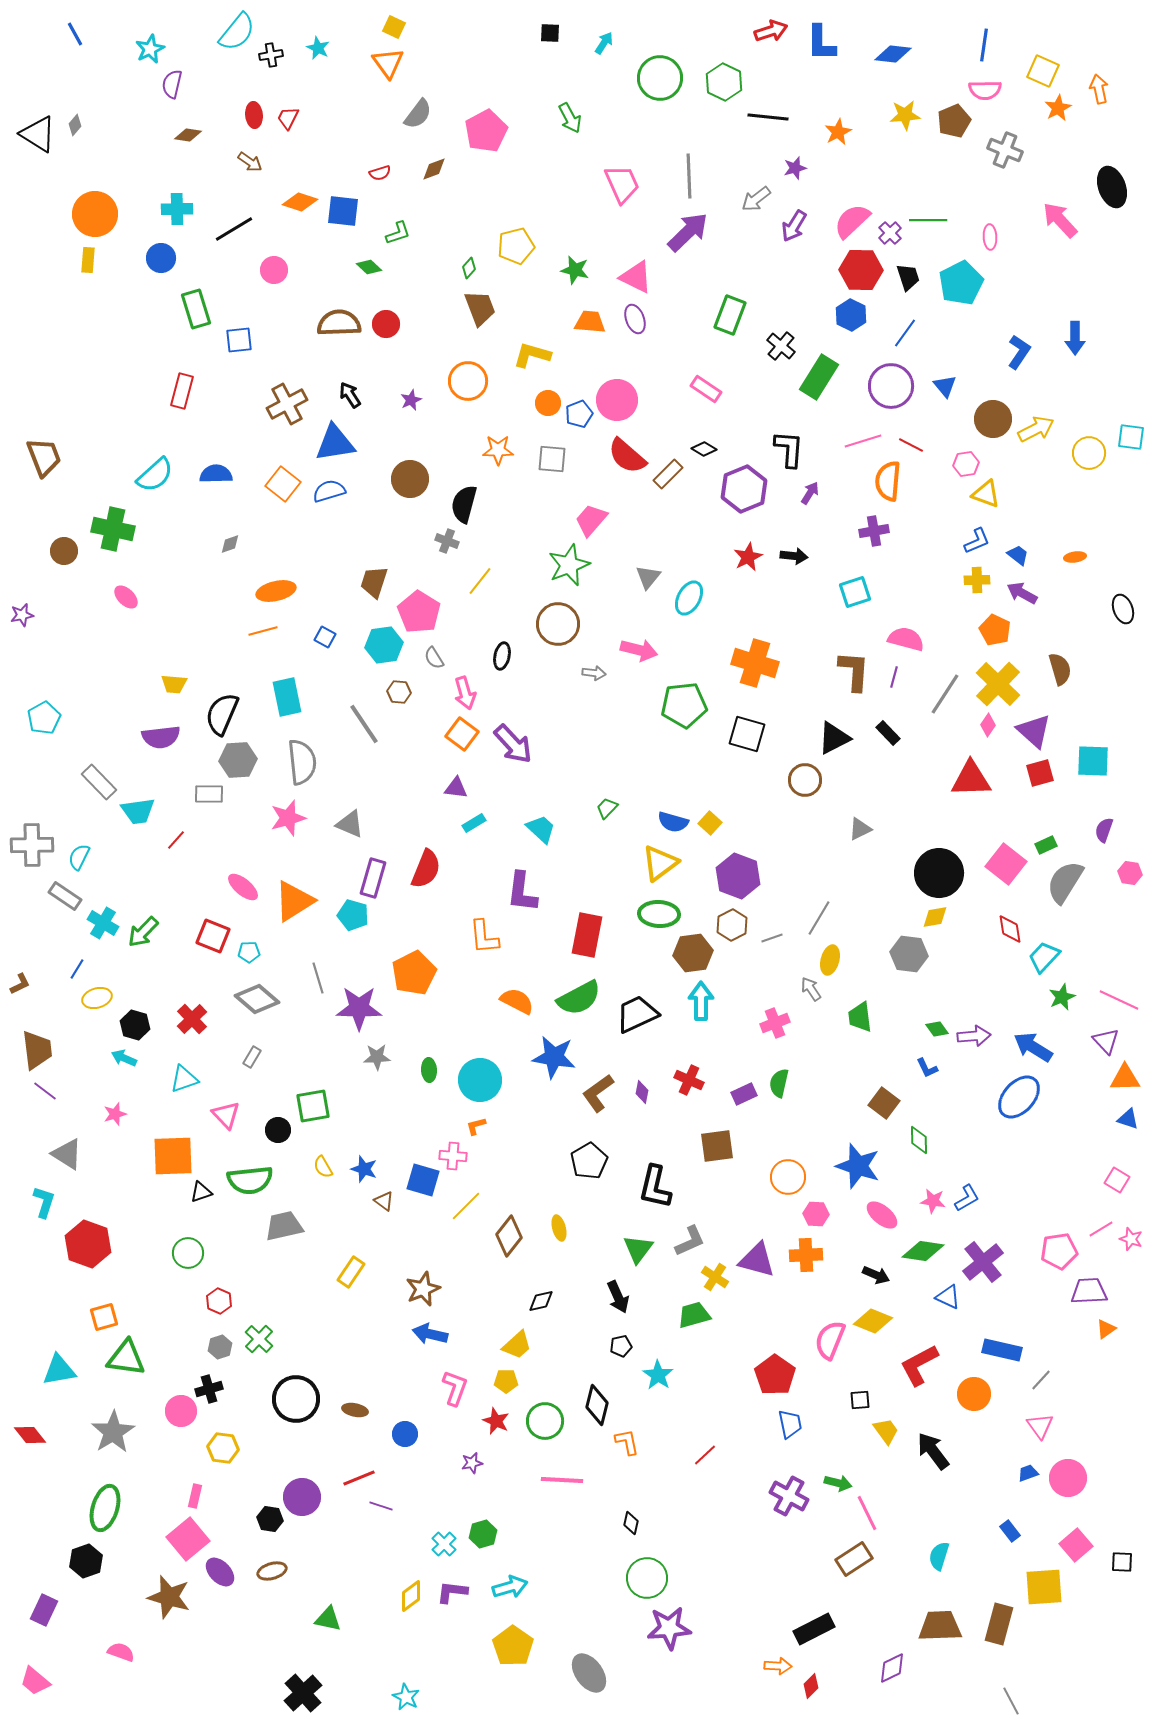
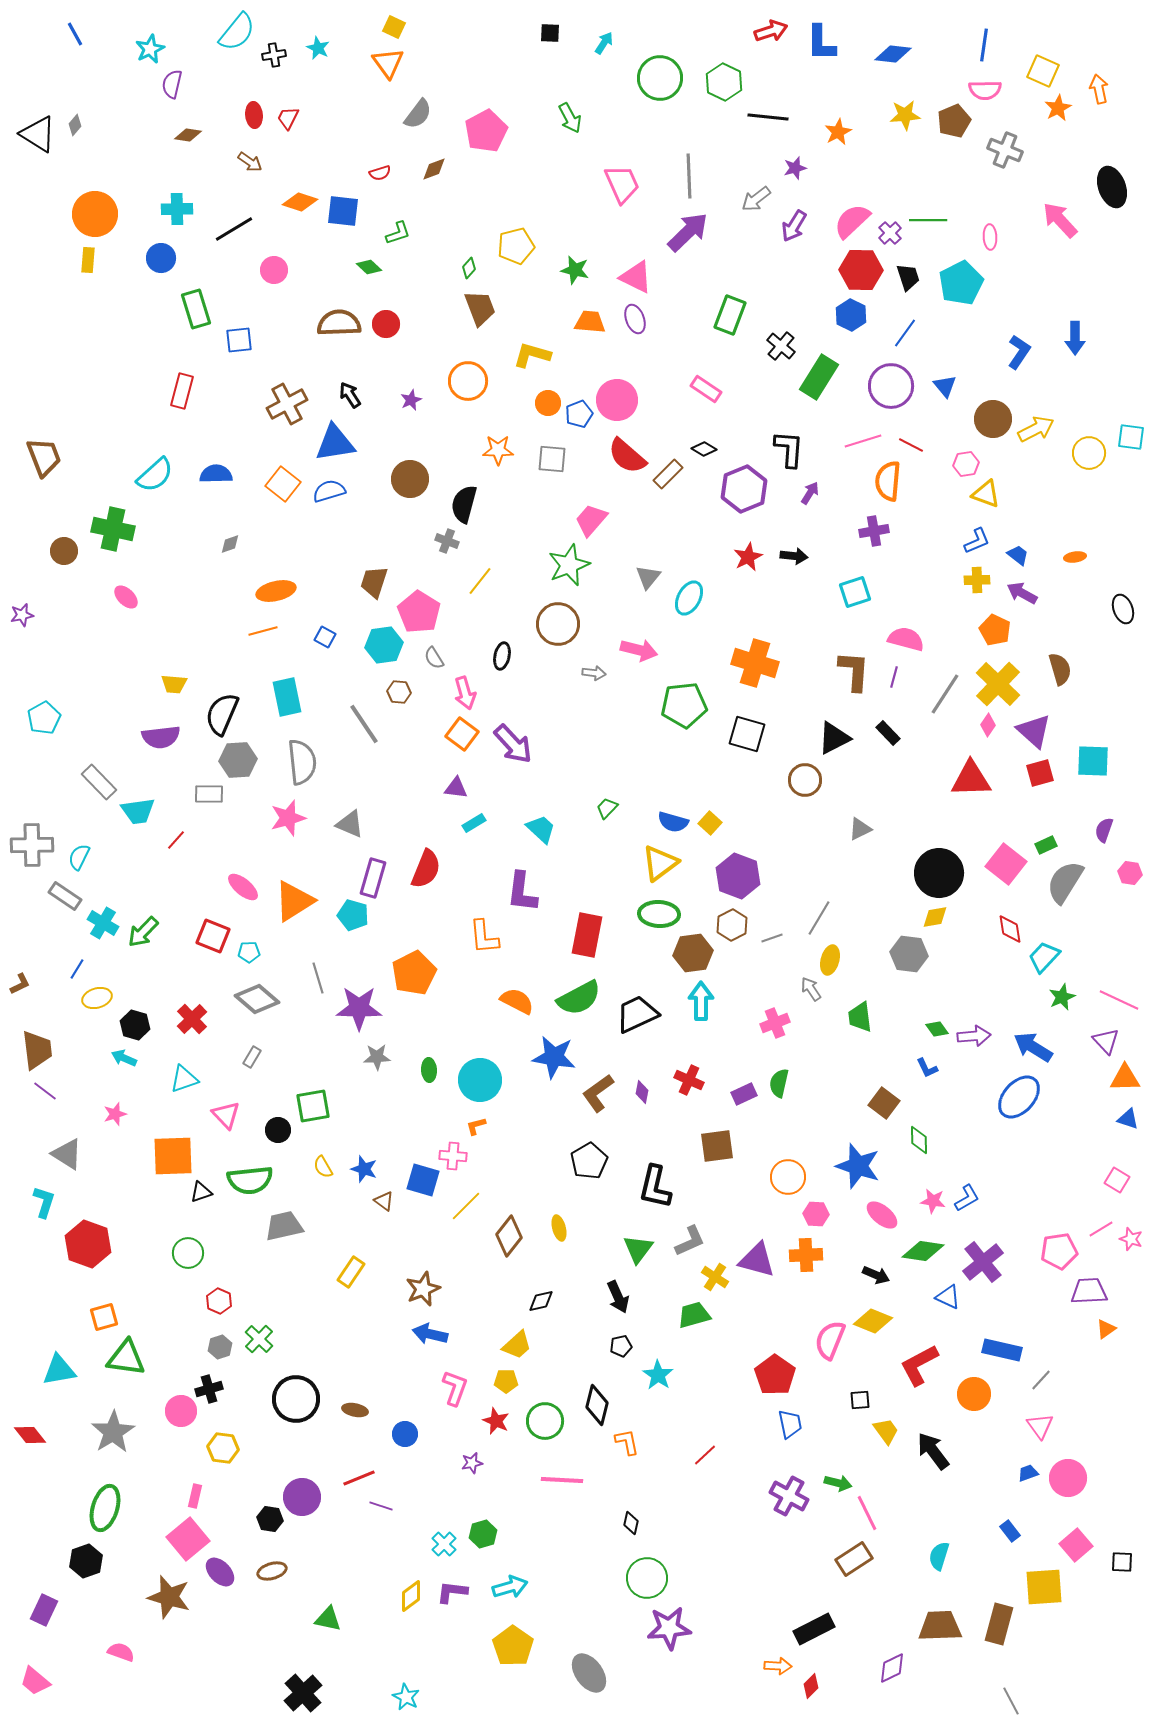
black cross at (271, 55): moved 3 px right
